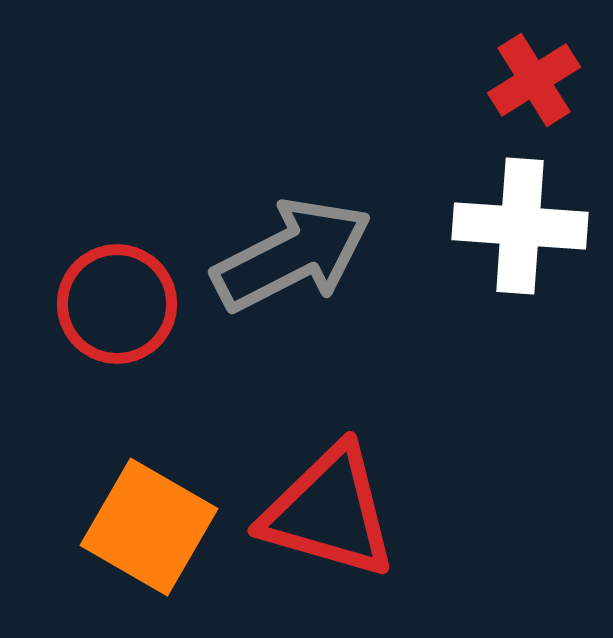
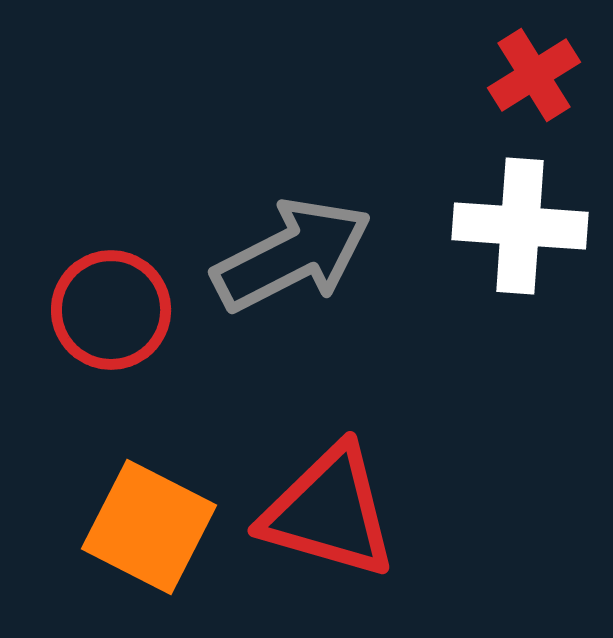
red cross: moved 5 px up
red circle: moved 6 px left, 6 px down
orange square: rotated 3 degrees counterclockwise
